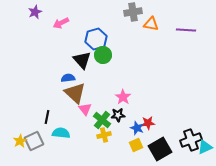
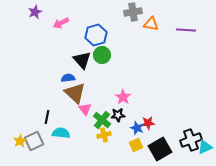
blue hexagon: moved 4 px up
green circle: moved 1 px left
